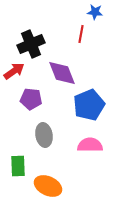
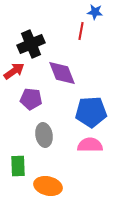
red line: moved 3 px up
blue pentagon: moved 2 px right, 7 px down; rotated 20 degrees clockwise
orange ellipse: rotated 12 degrees counterclockwise
